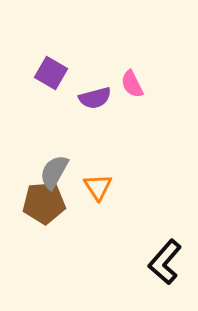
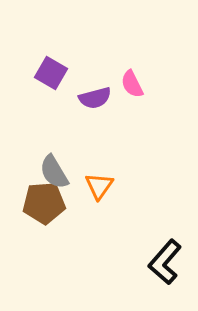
gray semicircle: rotated 60 degrees counterclockwise
orange triangle: moved 1 px right, 1 px up; rotated 8 degrees clockwise
